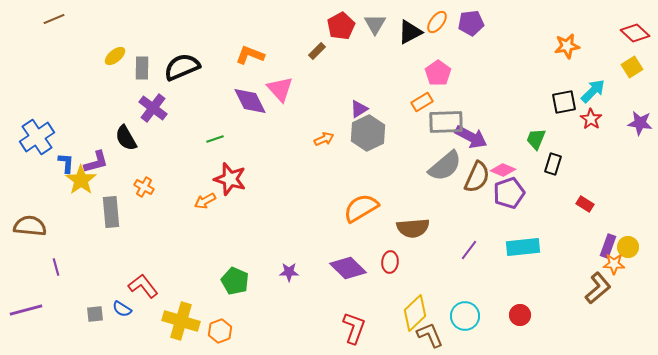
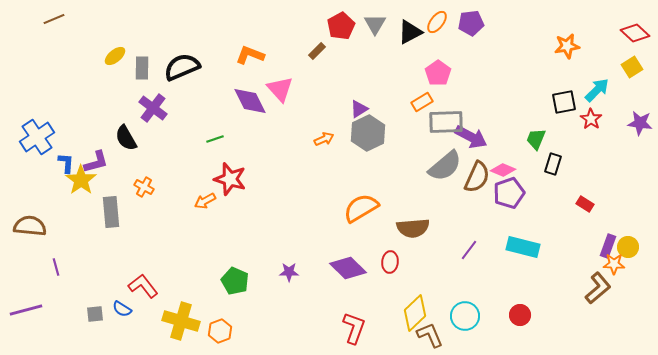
cyan arrow at (593, 91): moved 4 px right, 1 px up
cyan rectangle at (523, 247): rotated 20 degrees clockwise
